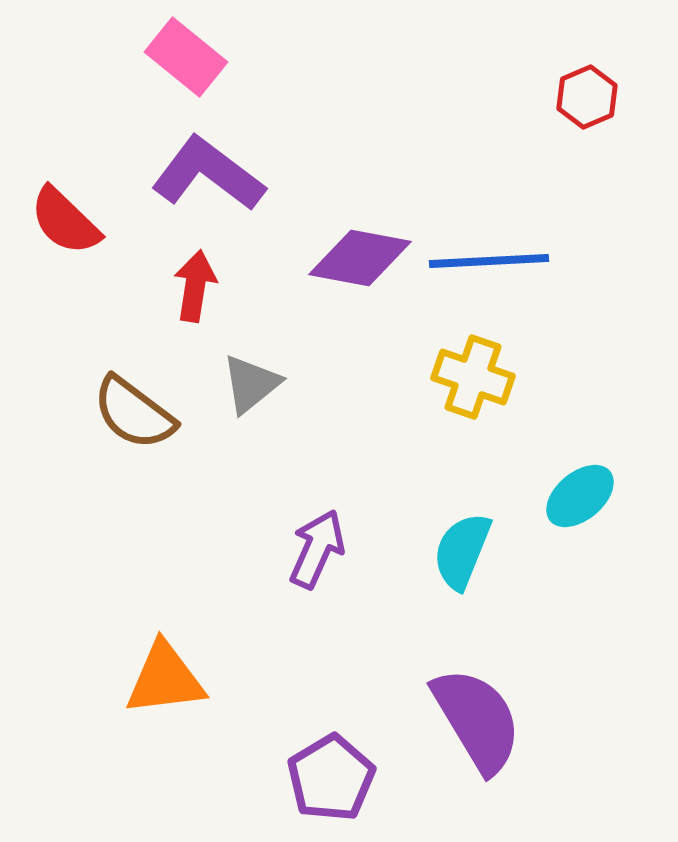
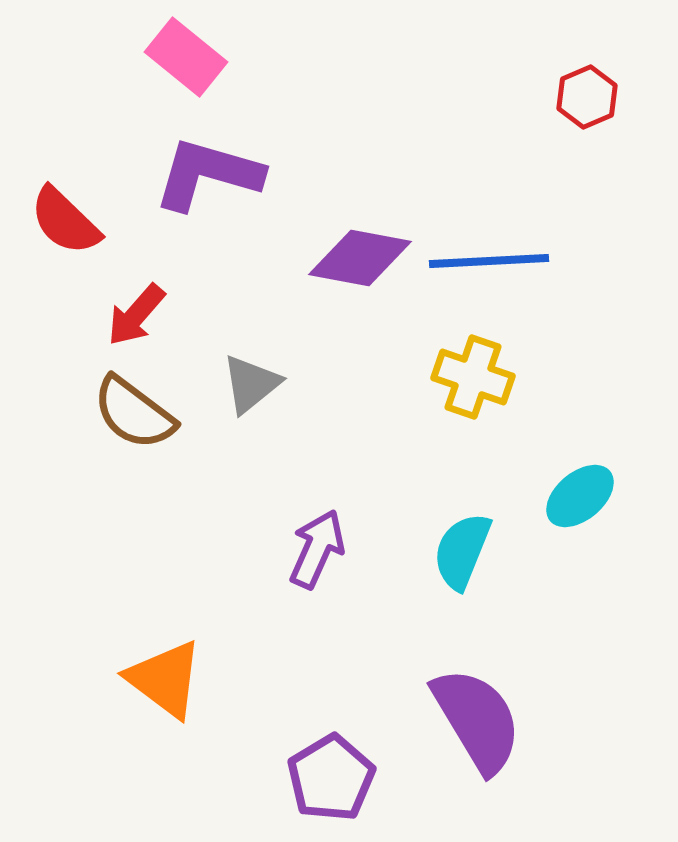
purple L-shape: rotated 21 degrees counterclockwise
red arrow: moved 59 px left, 29 px down; rotated 148 degrees counterclockwise
orange triangle: rotated 44 degrees clockwise
